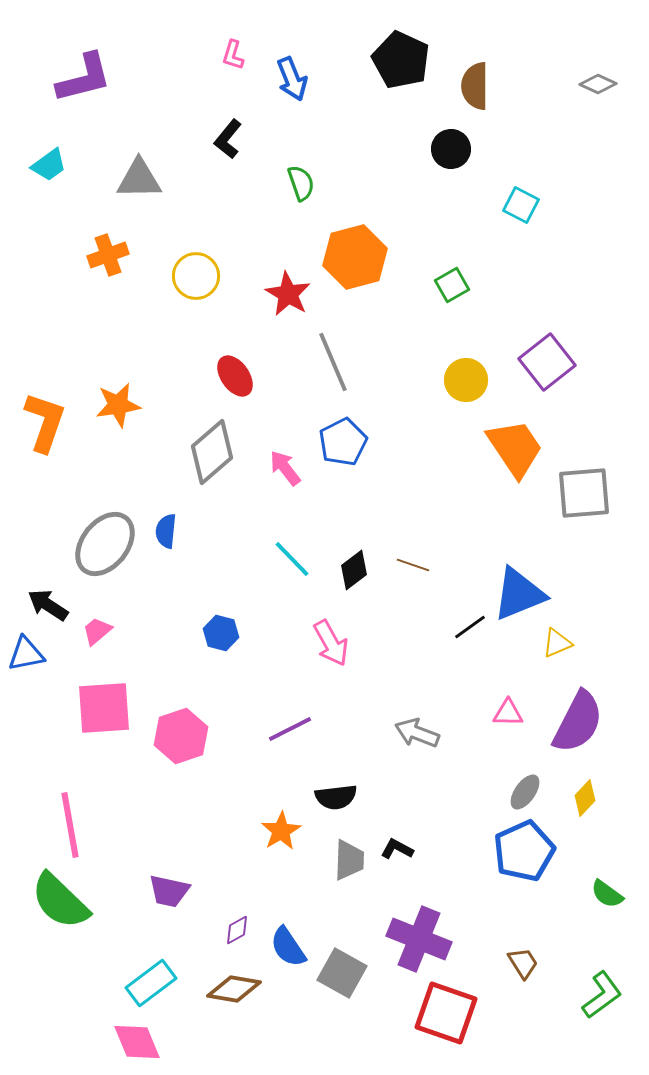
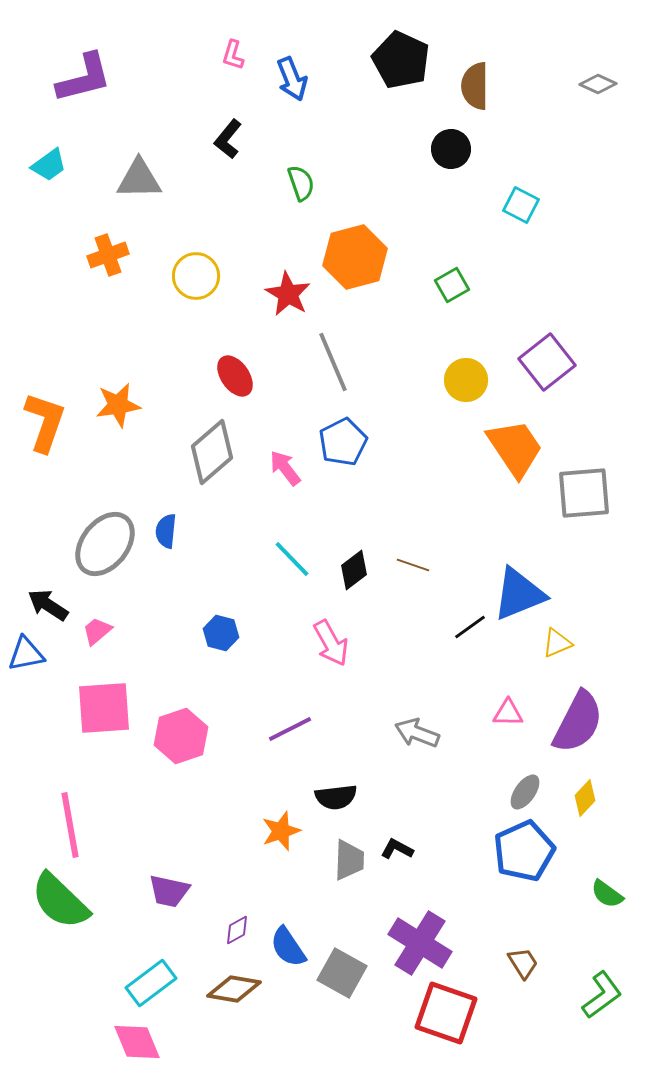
orange star at (281, 831): rotated 12 degrees clockwise
purple cross at (419, 939): moved 1 px right, 4 px down; rotated 10 degrees clockwise
